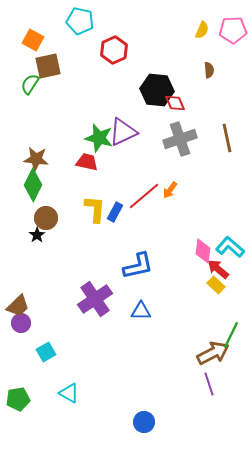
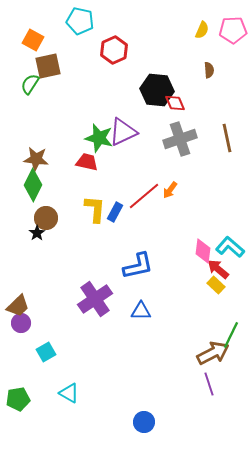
black star: moved 2 px up
